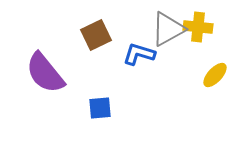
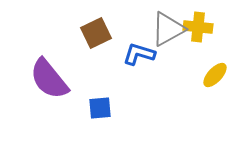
brown square: moved 2 px up
purple semicircle: moved 4 px right, 6 px down
